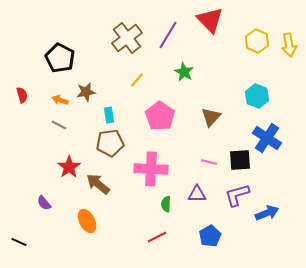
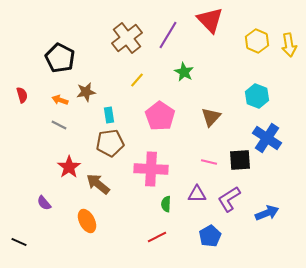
purple L-shape: moved 8 px left, 4 px down; rotated 16 degrees counterclockwise
